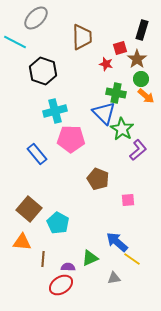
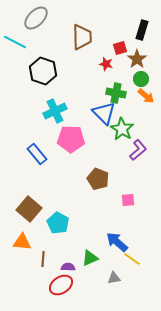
cyan cross: rotated 10 degrees counterclockwise
